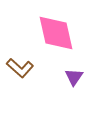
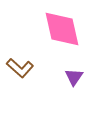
pink diamond: moved 6 px right, 4 px up
